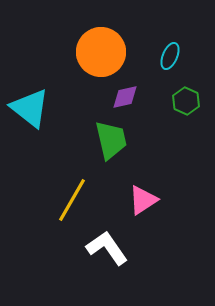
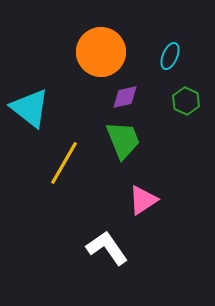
green trapezoid: moved 12 px right; rotated 9 degrees counterclockwise
yellow line: moved 8 px left, 37 px up
